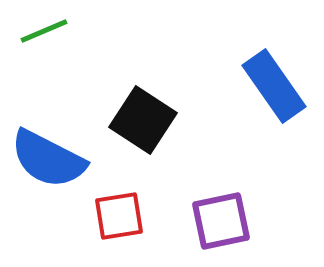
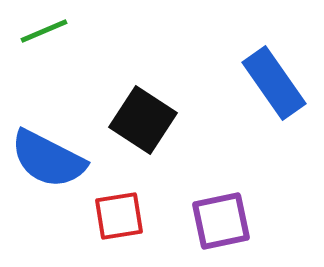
blue rectangle: moved 3 px up
